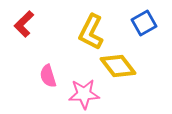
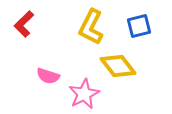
blue square: moved 5 px left, 3 px down; rotated 15 degrees clockwise
yellow L-shape: moved 5 px up
pink semicircle: rotated 55 degrees counterclockwise
pink star: rotated 24 degrees counterclockwise
